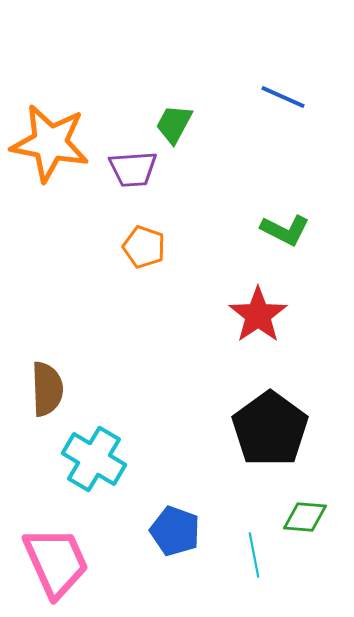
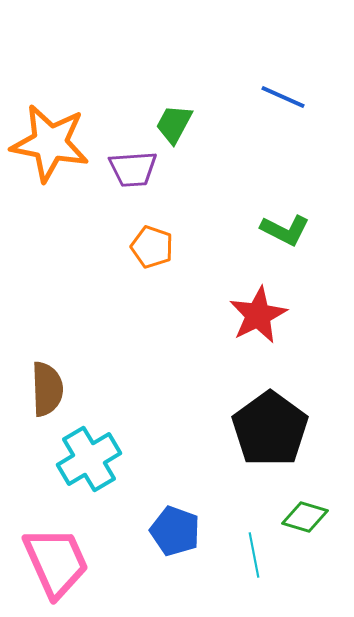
orange pentagon: moved 8 px right
red star: rotated 8 degrees clockwise
cyan cross: moved 5 px left; rotated 28 degrees clockwise
green diamond: rotated 12 degrees clockwise
